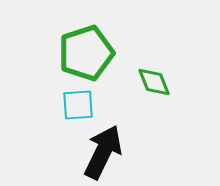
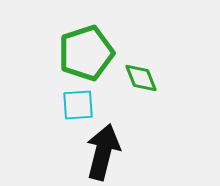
green diamond: moved 13 px left, 4 px up
black arrow: rotated 12 degrees counterclockwise
